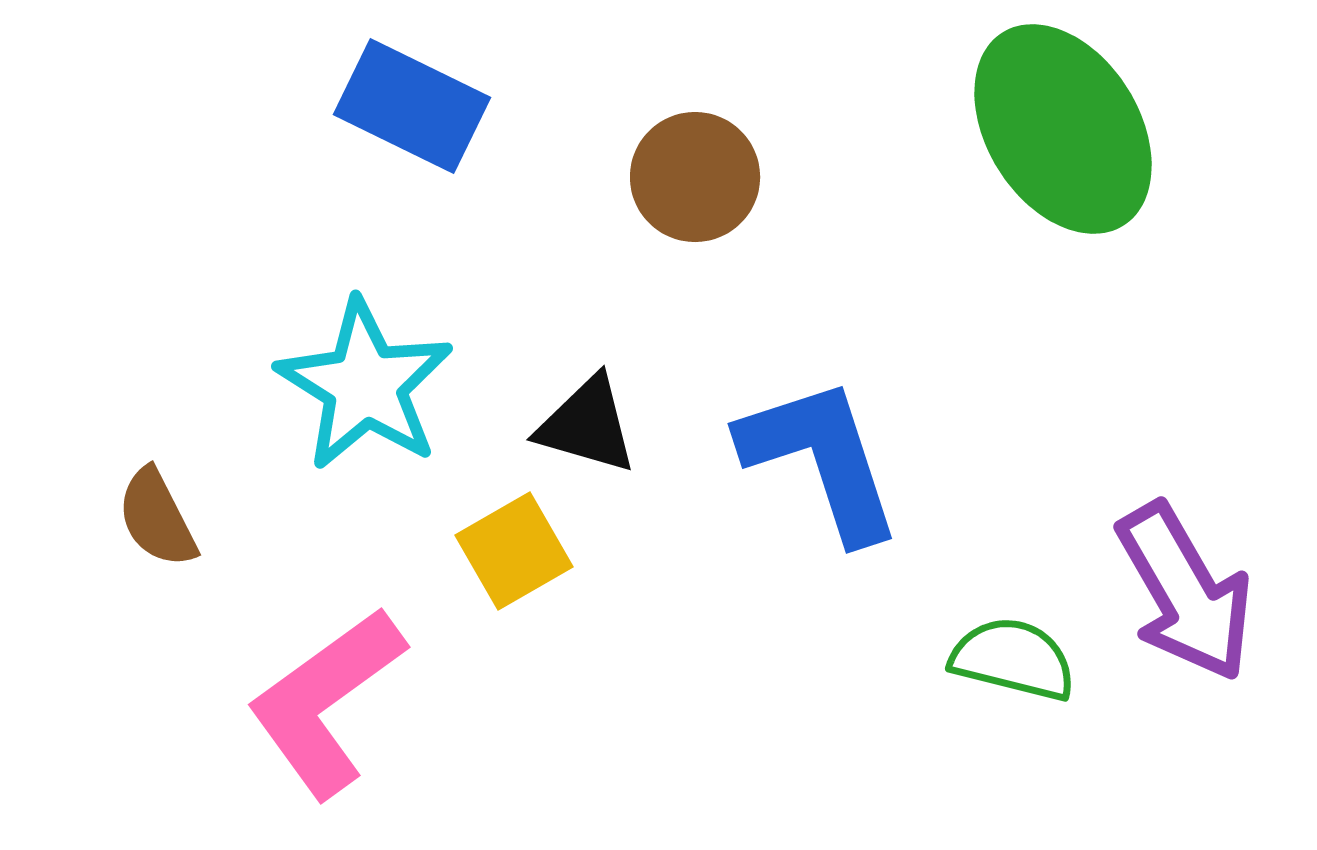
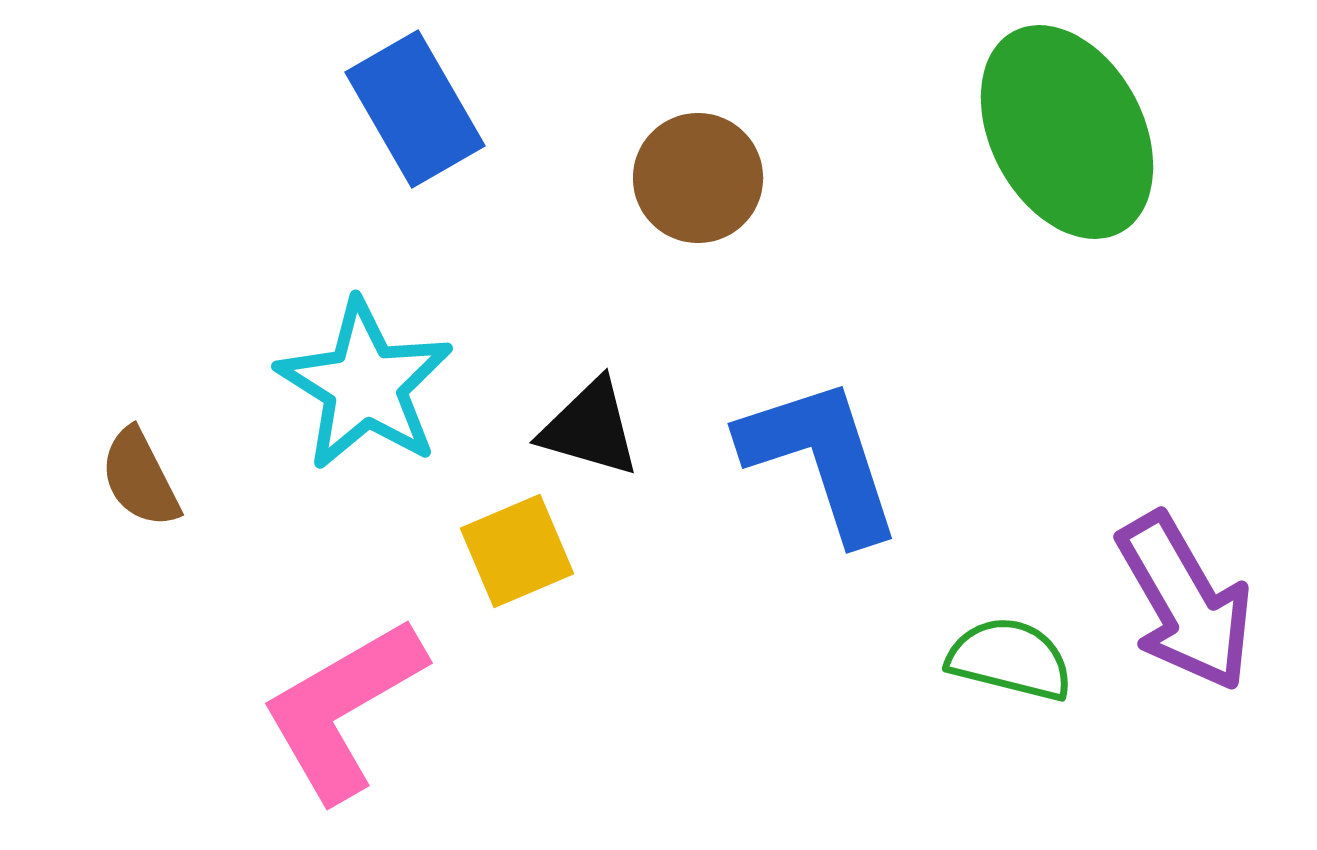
blue rectangle: moved 3 px right, 3 px down; rotated 34 degrees clockwise
green ellipse: moved 4 px right, 3 px down; rotated 4 degrees clockwise
brown circle: moved 3 px right, 1 px down
black triangle: moved 3 px right, 3 px down
brown semicircle: moved 17 px left, 40 px up
yellow square: moved 3 px right; rotated 7 degrees clockwise
purple arrow: moved 10 px down
green semicircle: moved 3 px left
pink L-shape: moved 17 px right, 7 px down; rotated 6 degrees clockwise
